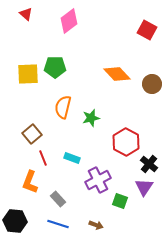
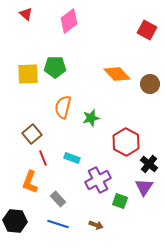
brown circle: moved 2 px left
